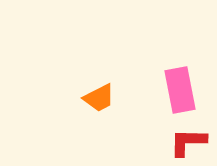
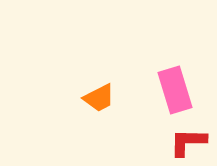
pink rectangle: moved 5 px left; rotated 6 degrees counterclockwise
